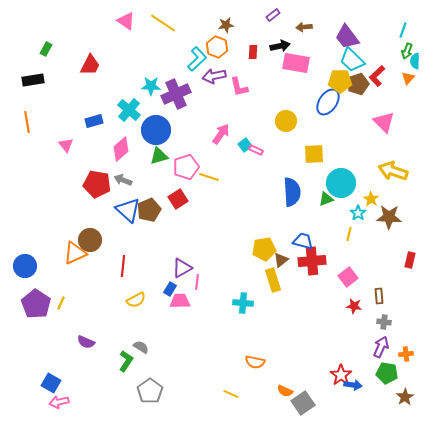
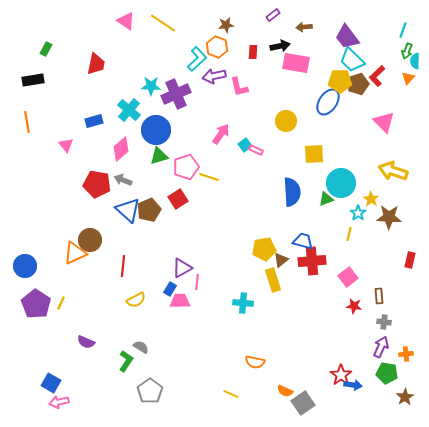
red trapezoid at (90, 65): moved 6 px right, 1 px up; rotated 15 degrees counterclockwise
